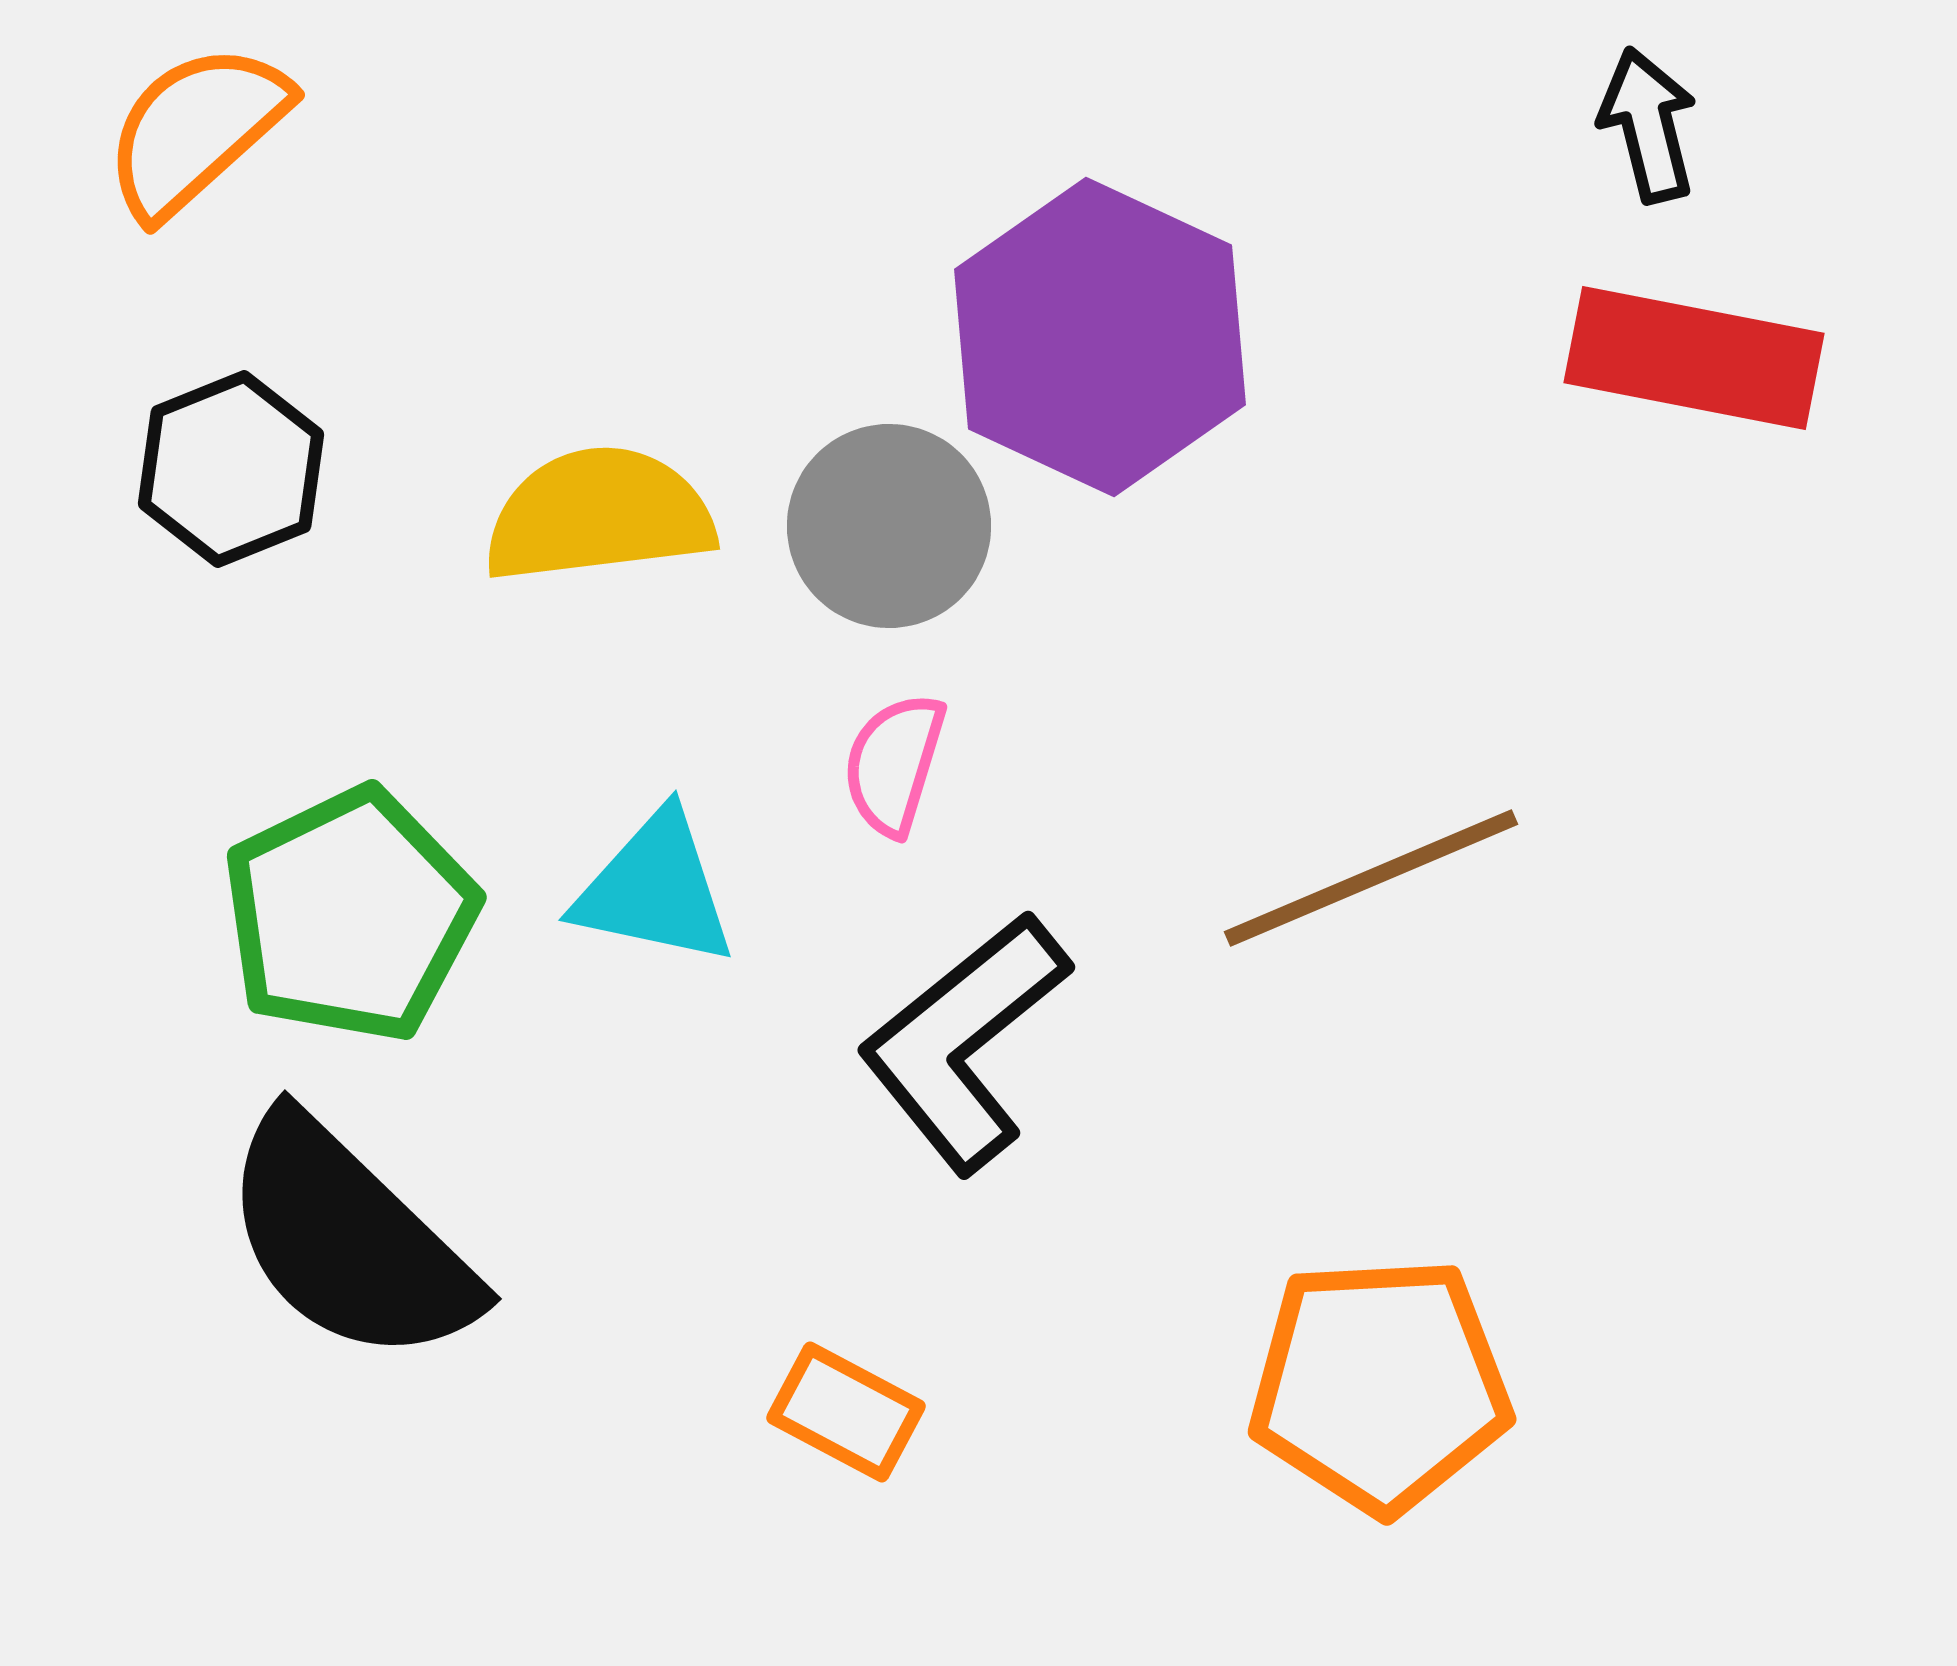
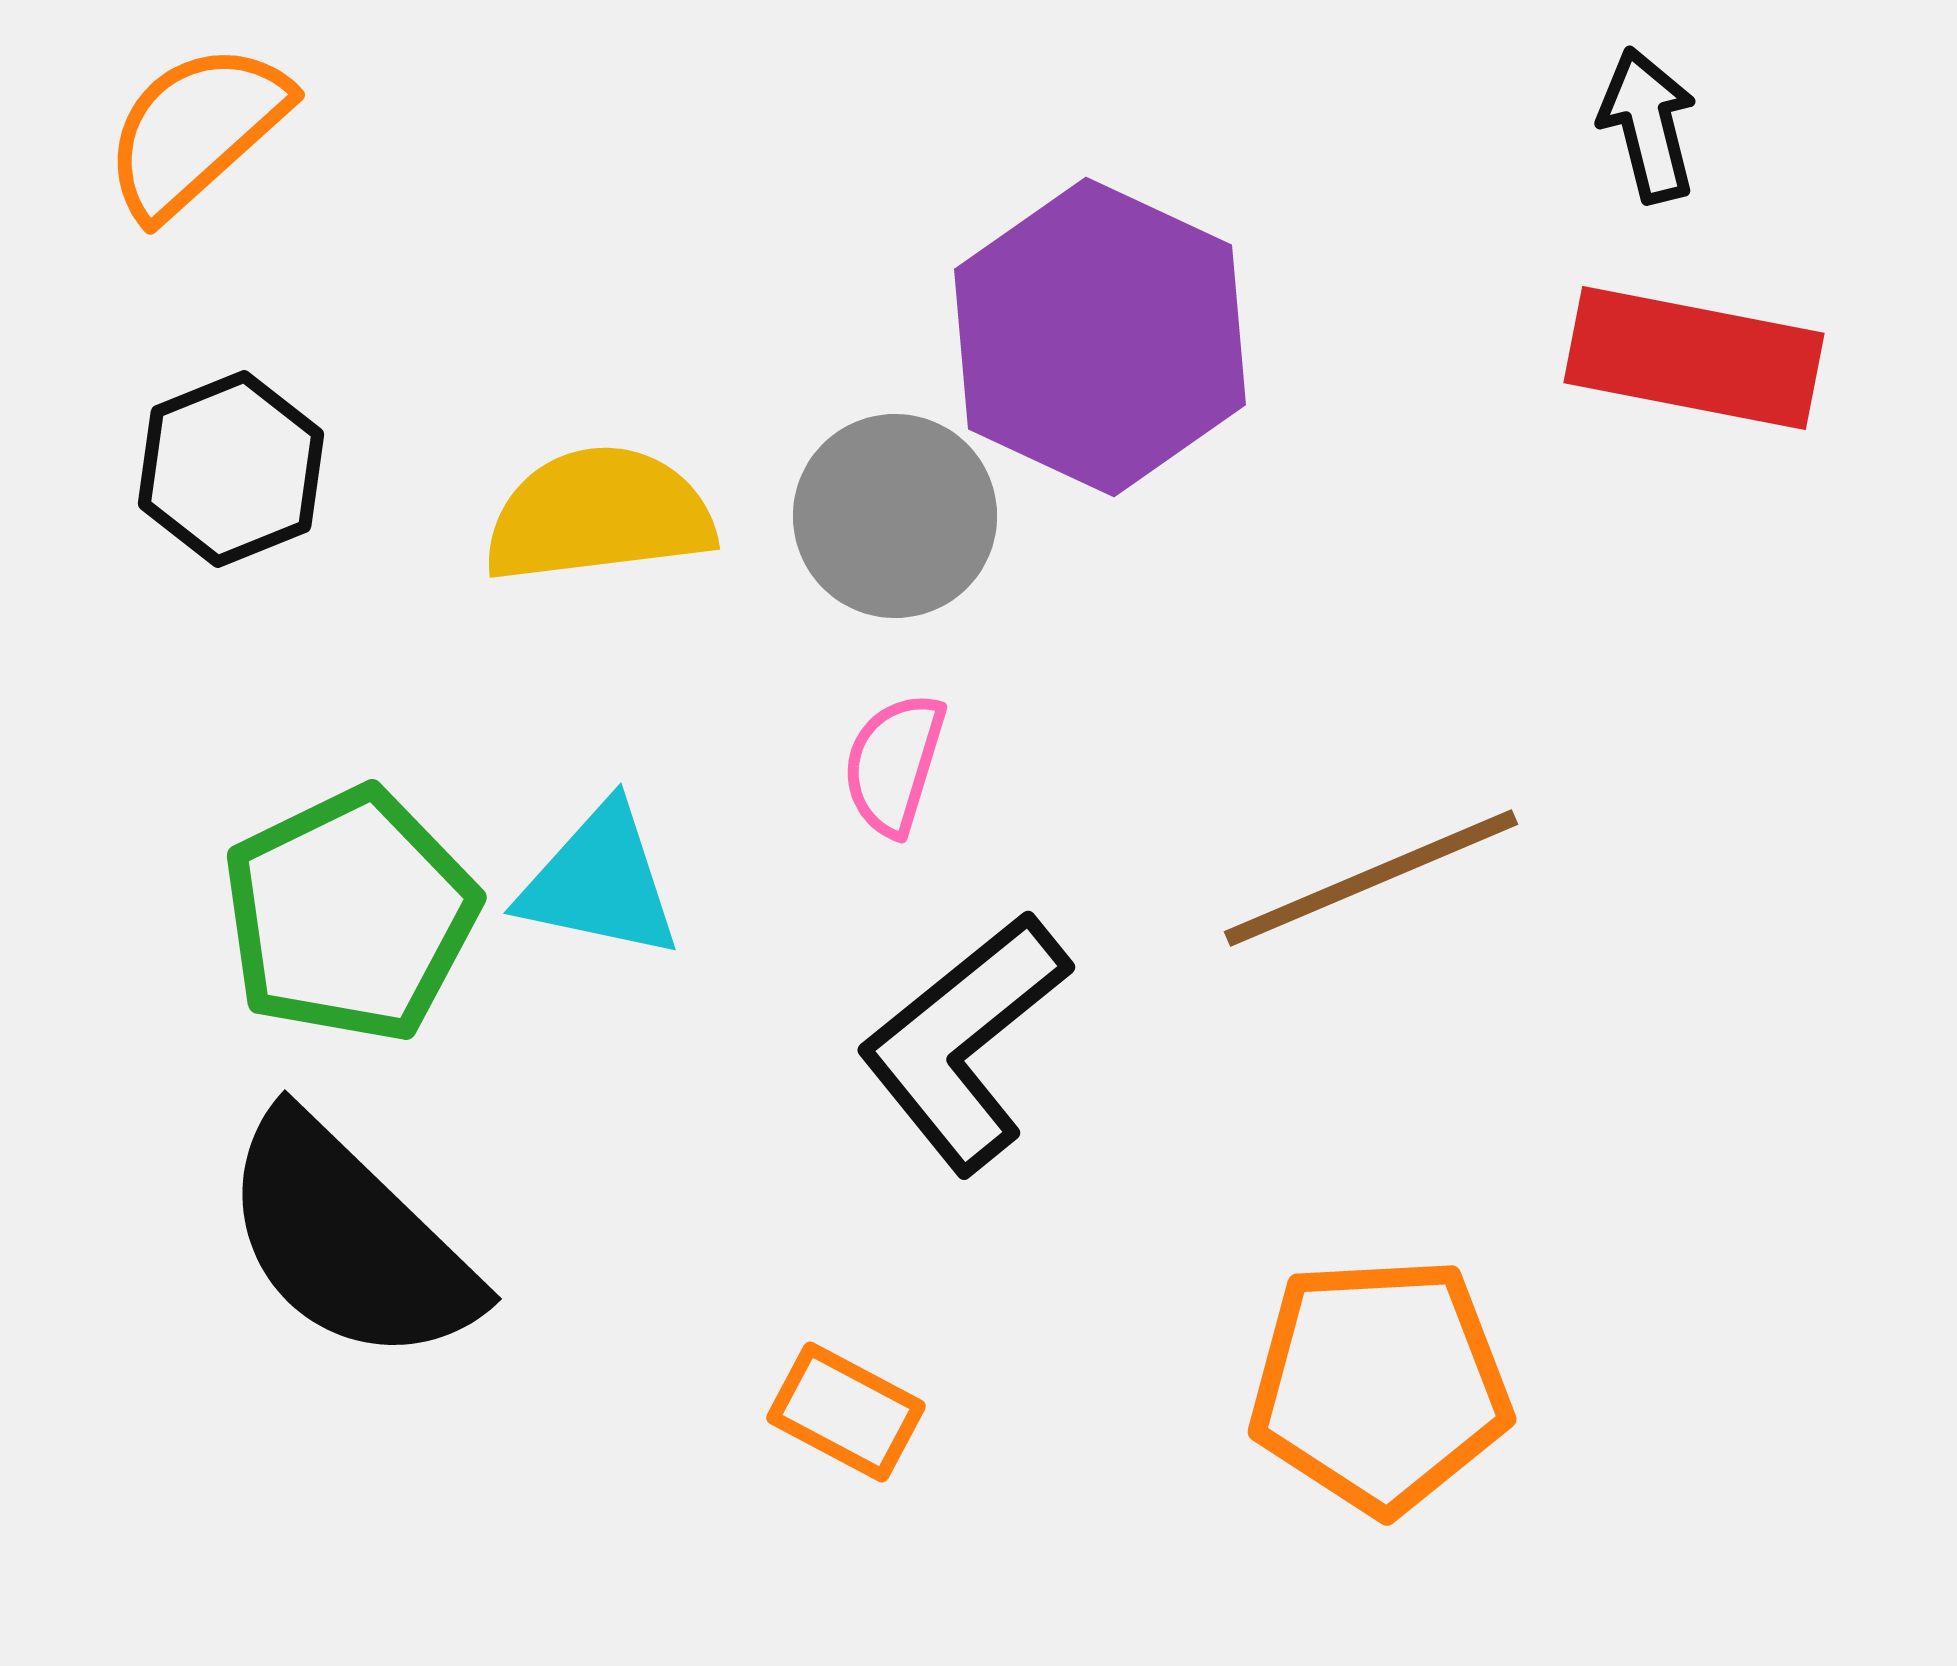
gray circle: moved 6 px right, 10 px up
cyan triangle: moved 55 px left, 7 px up
